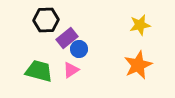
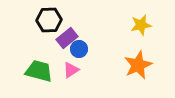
black hexagon: moved 3 px right
yellow star: moved 1 px right
